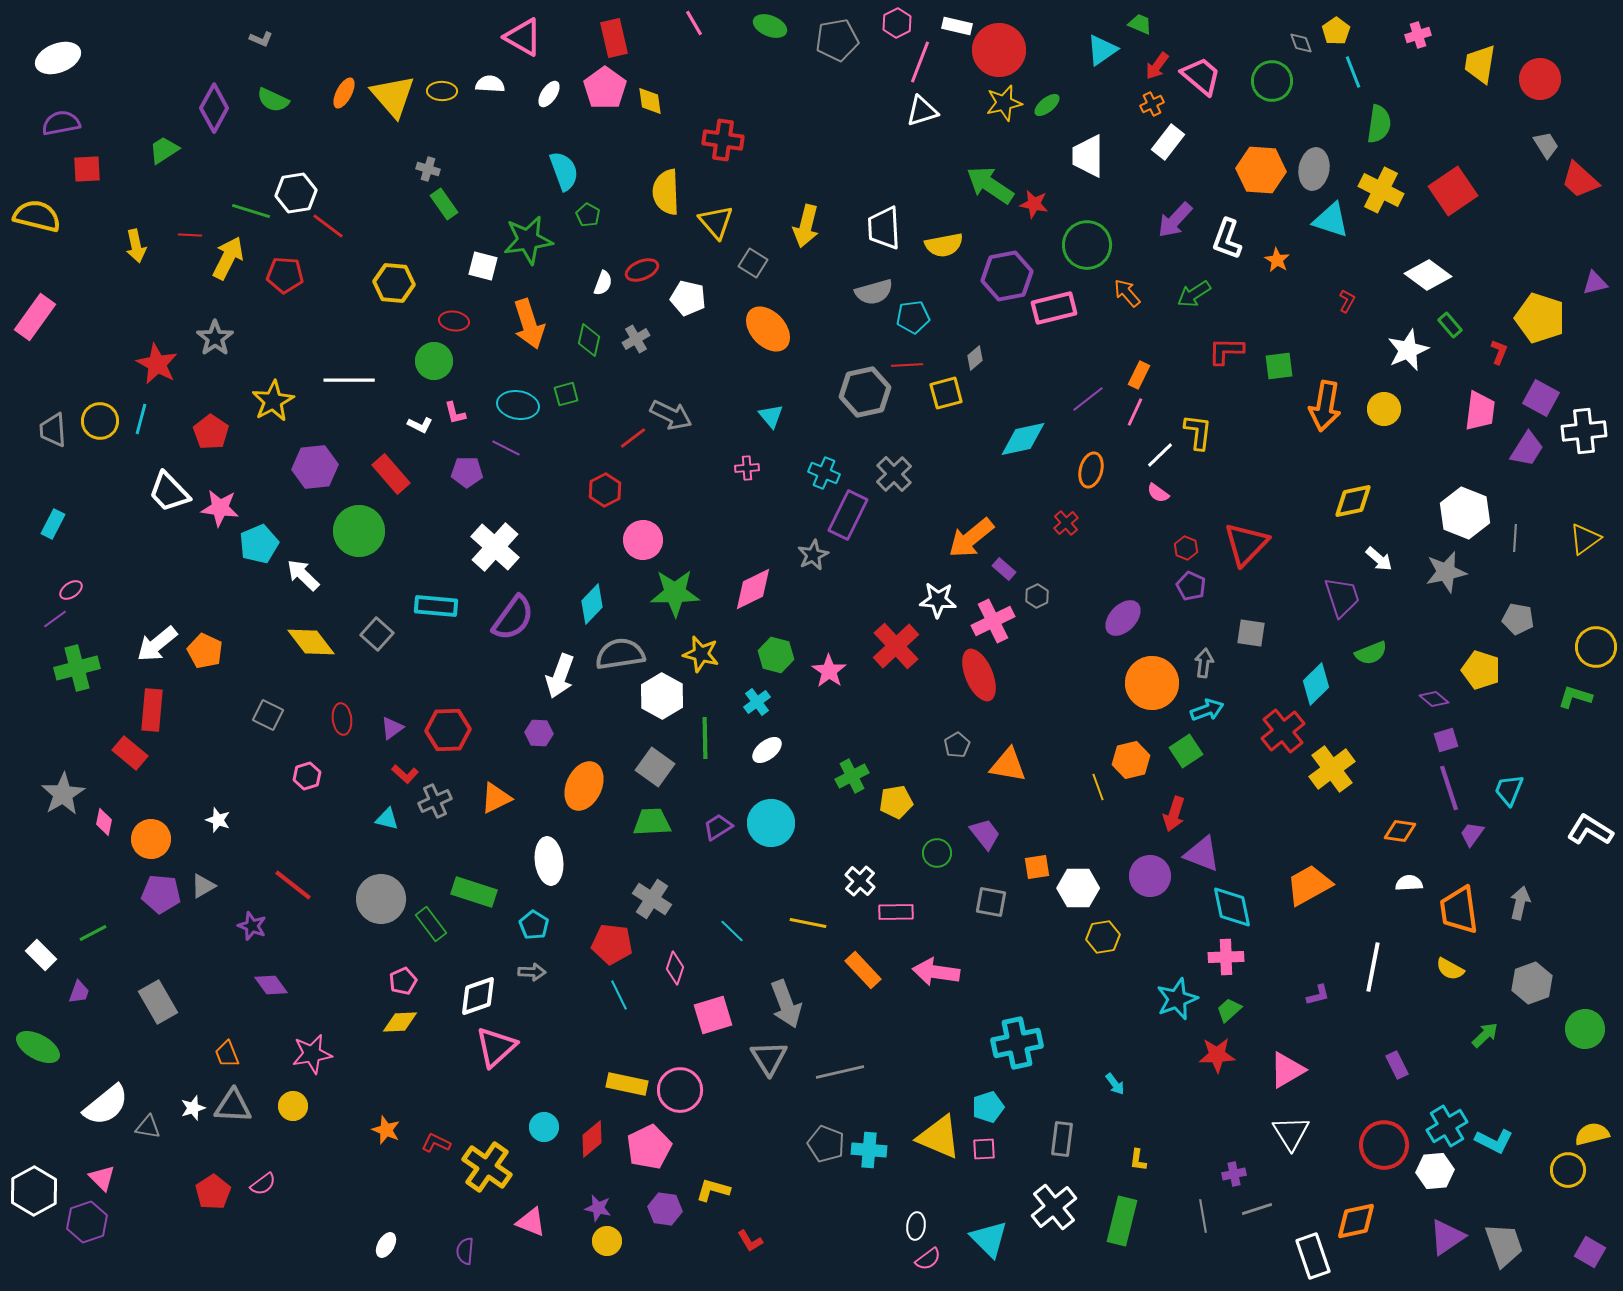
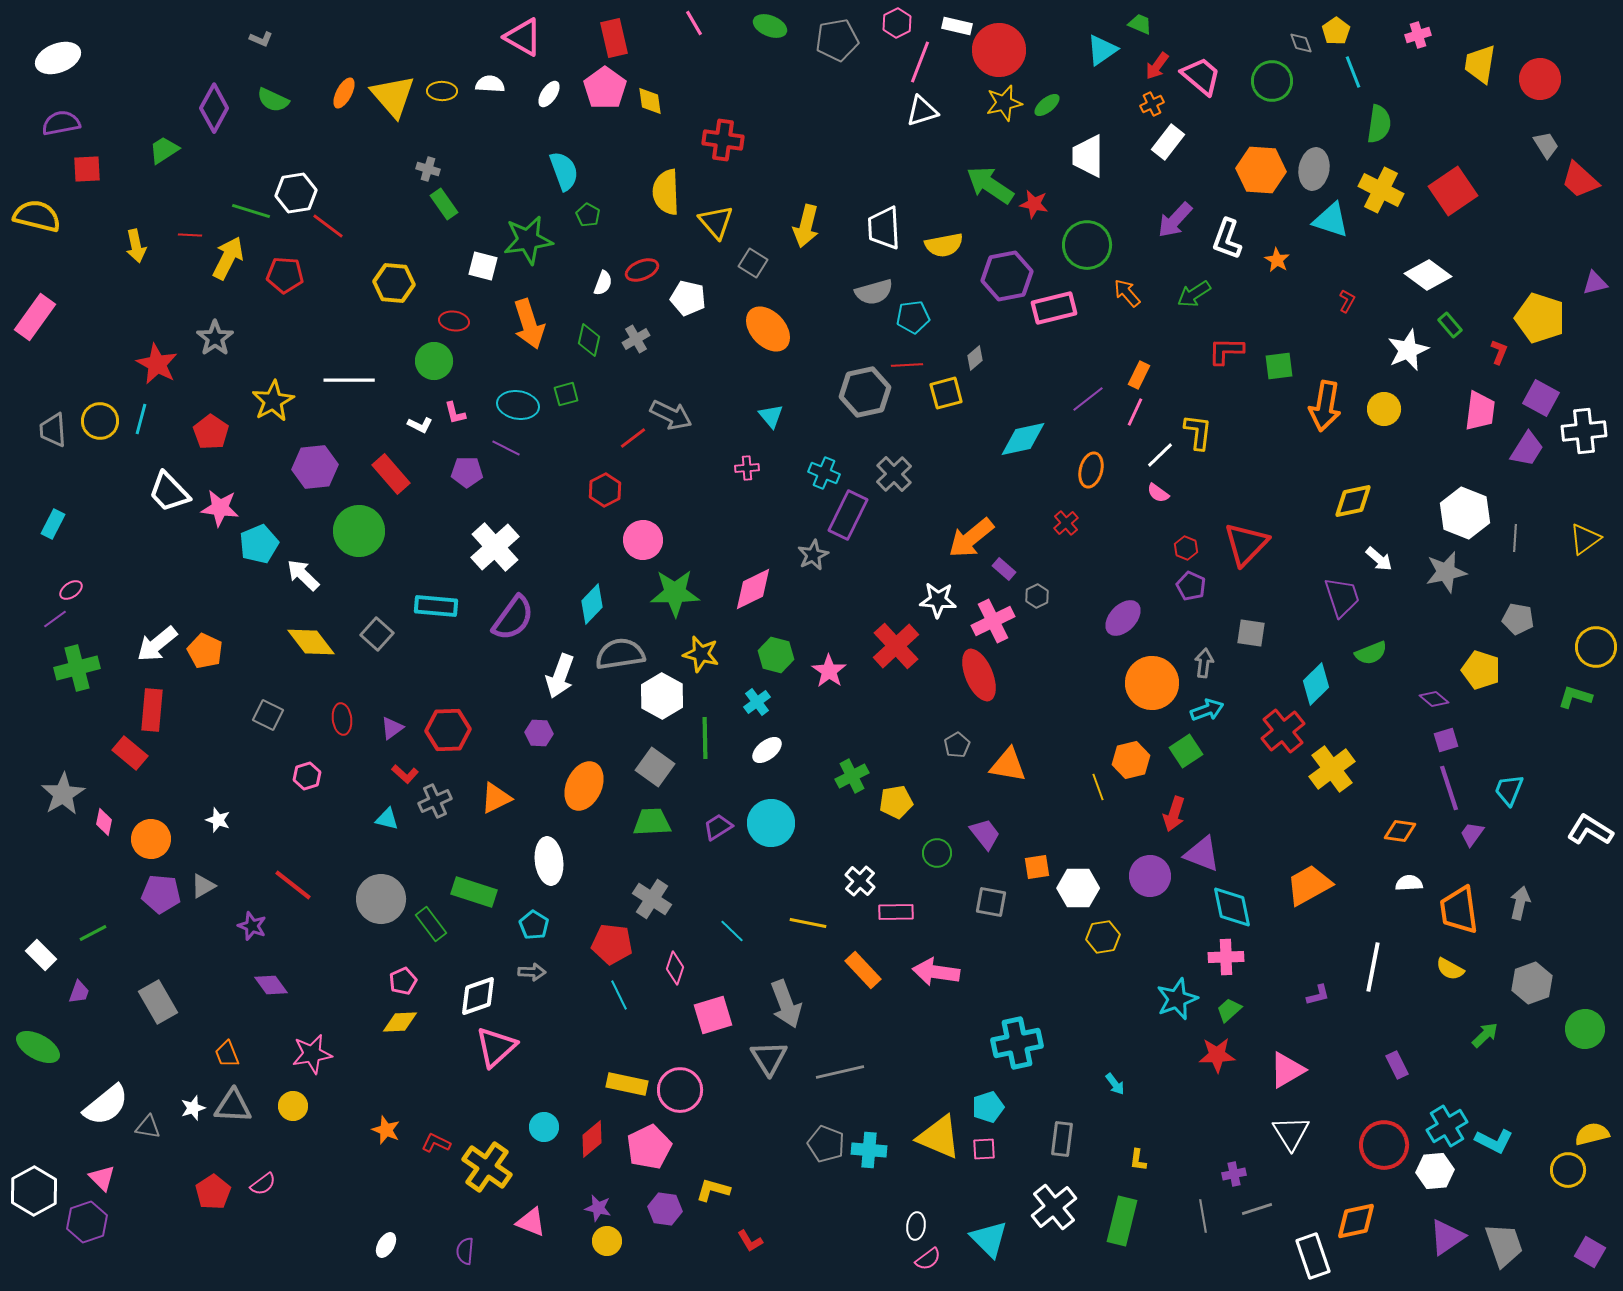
white cross at (495, 547): rotated 6 degrees clockwise
